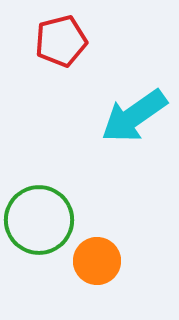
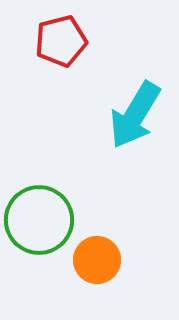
cyan arrow: moved 1 px right, 1 px up; rotated 24 degrees counterclockwise
orange circle: moved 1 px up
